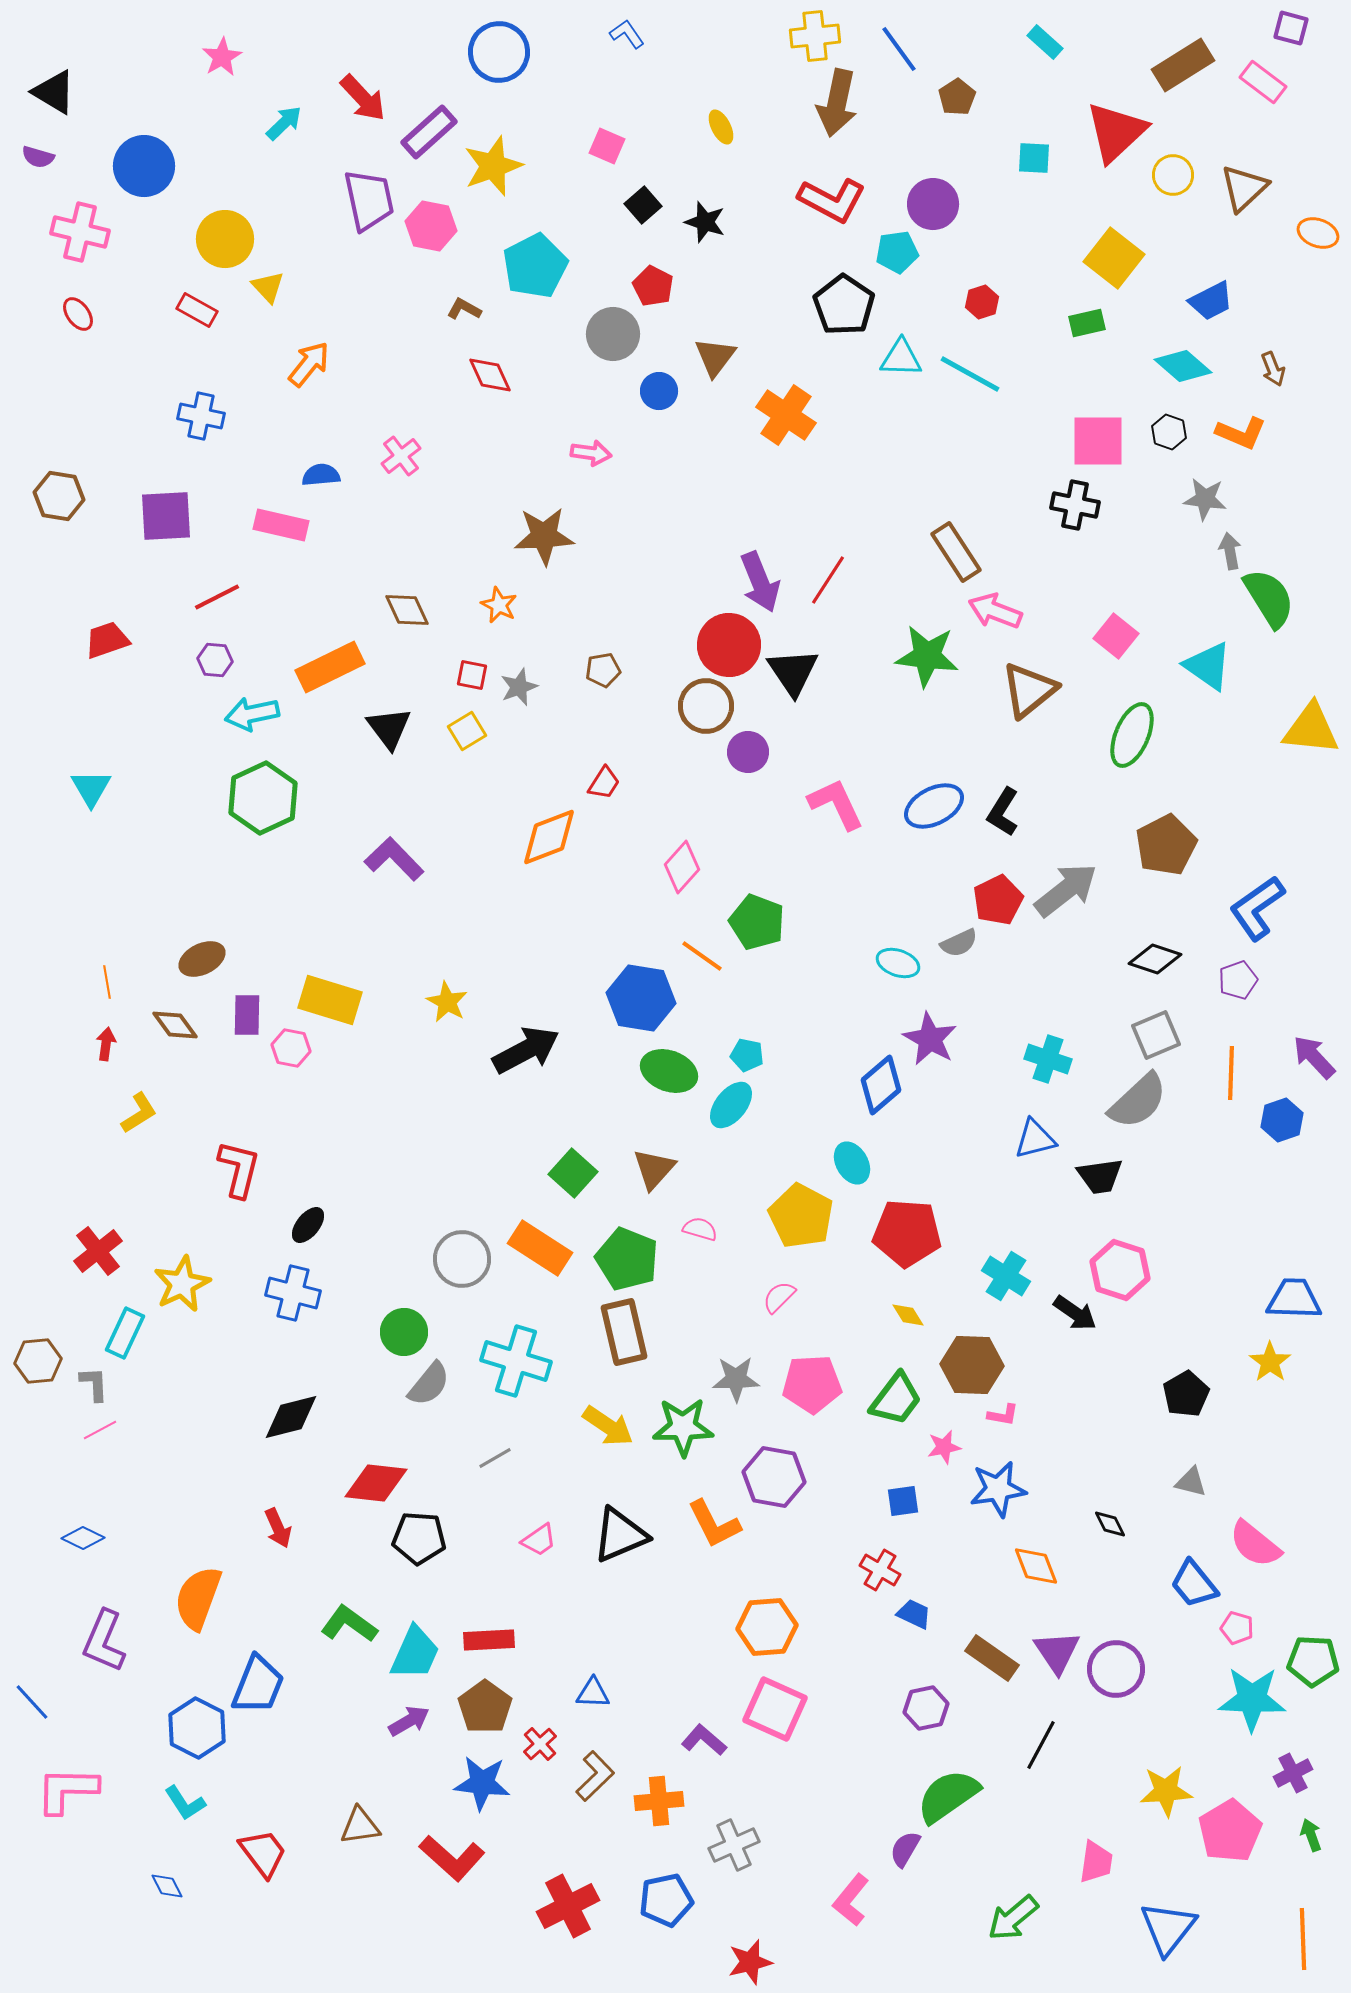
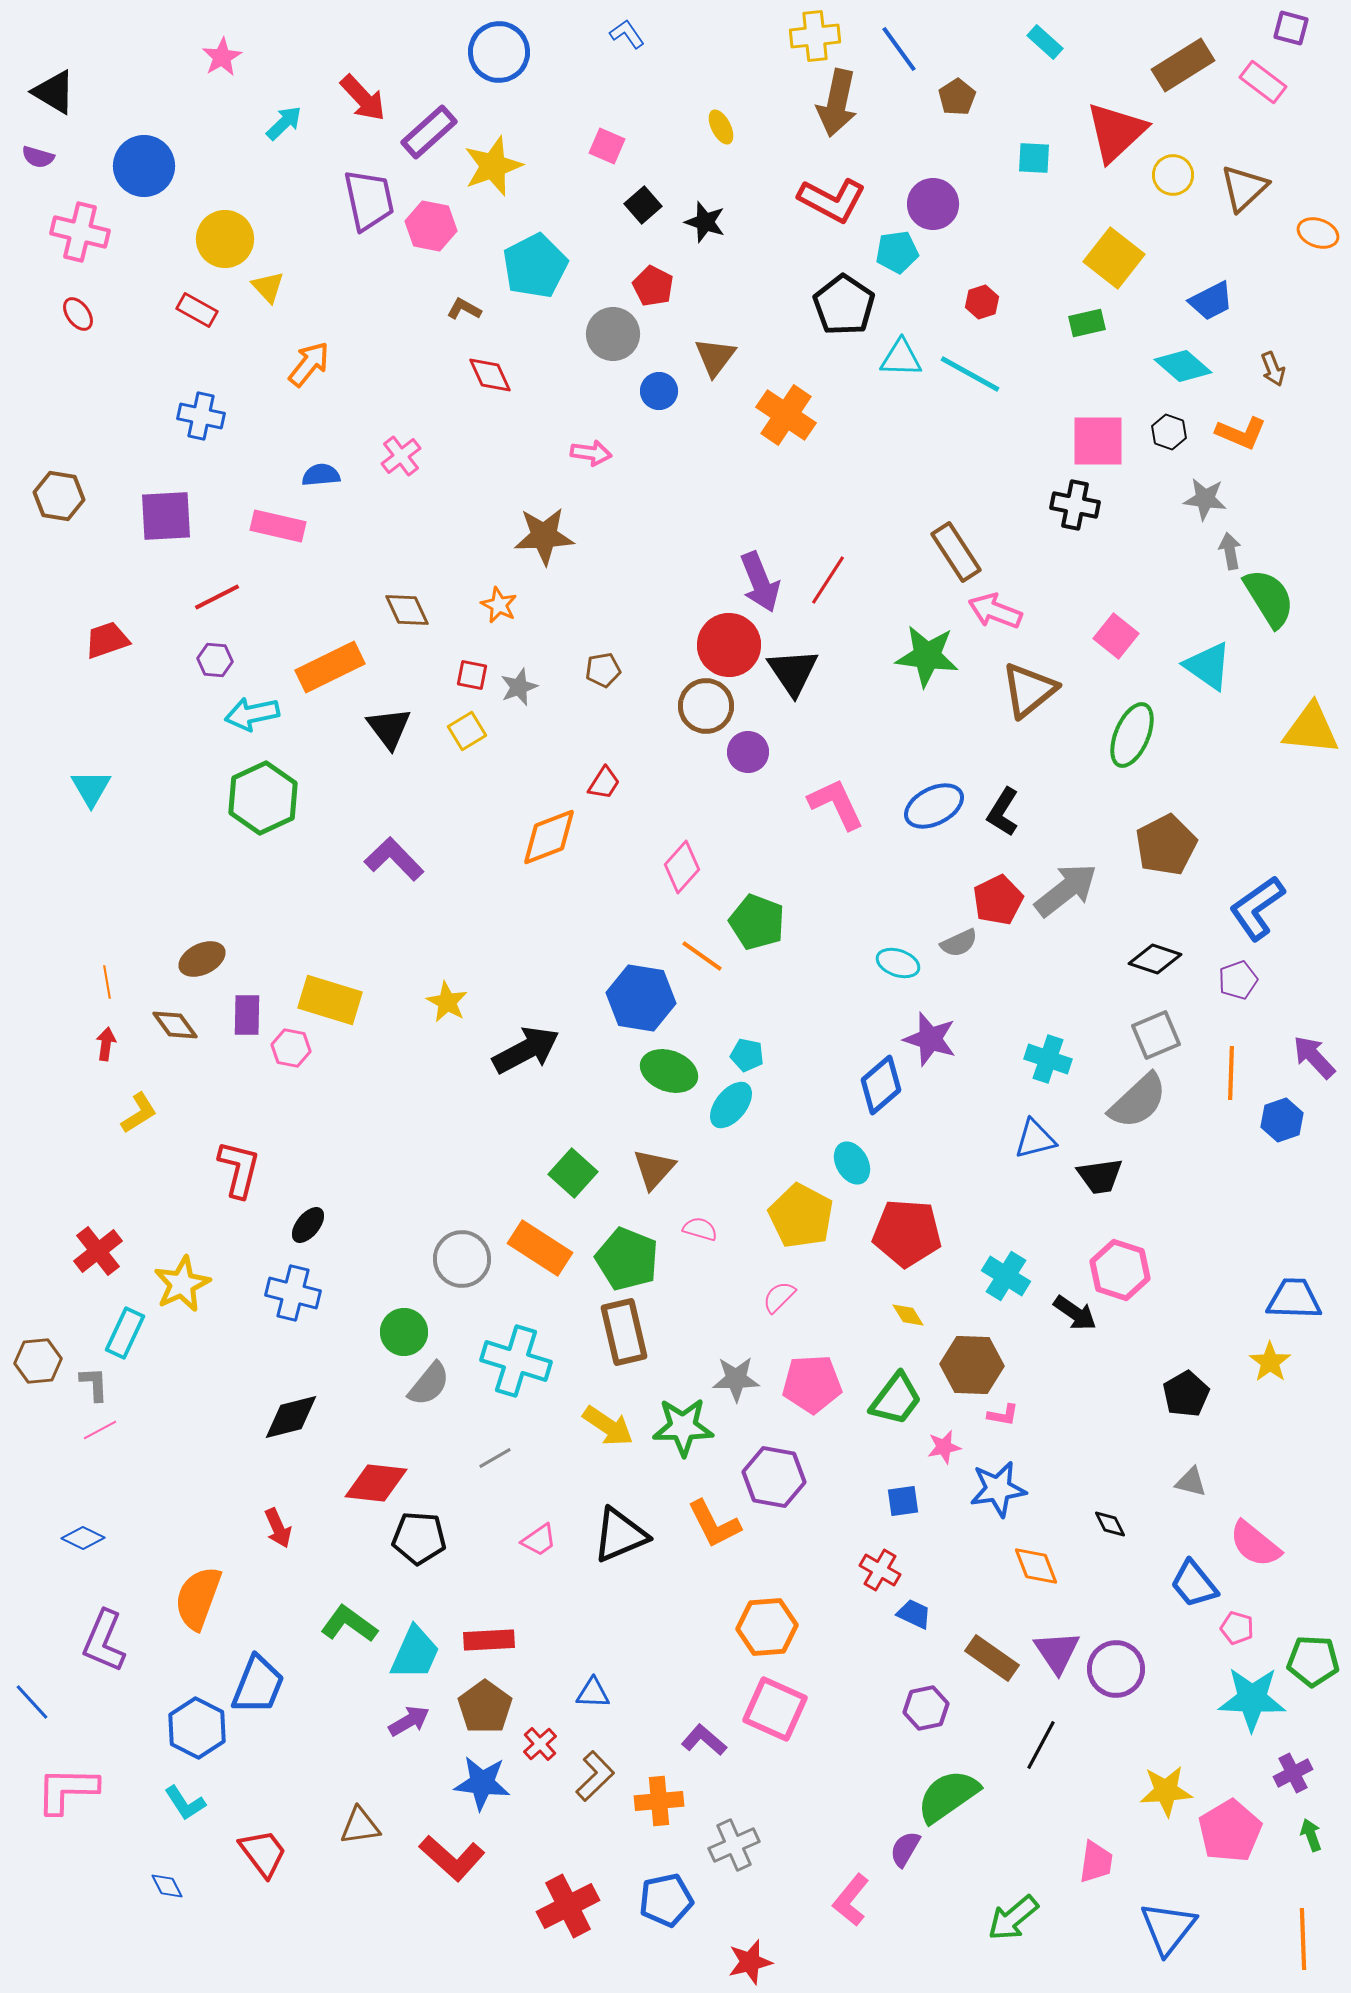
pink rectangle at (281, 525): moved 3 px left, 1 px down
purple star at (930, 1039): rotated 12 degrees counterclockwise
